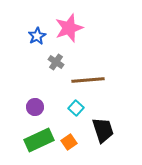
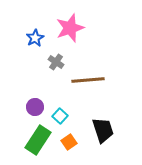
pink star: moved 1 px right
blue star: moved 2 px left, 2 px down
cyan square: moved 16 px left, 8 px down
green rectangle: moved 1 px left; rotated 32 degrees counterclockwise
